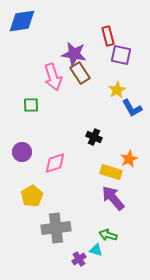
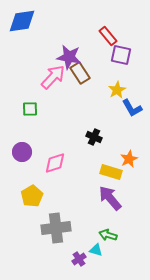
red rectangle: rotated 24 degrees counterclockwise
purple star: moved 5 px left, 3 px down
pink arrow: rotated 120 degrees counterclockwise
green square: moved 1 px left, 4 px down
purple arrow: moved 3 px left
